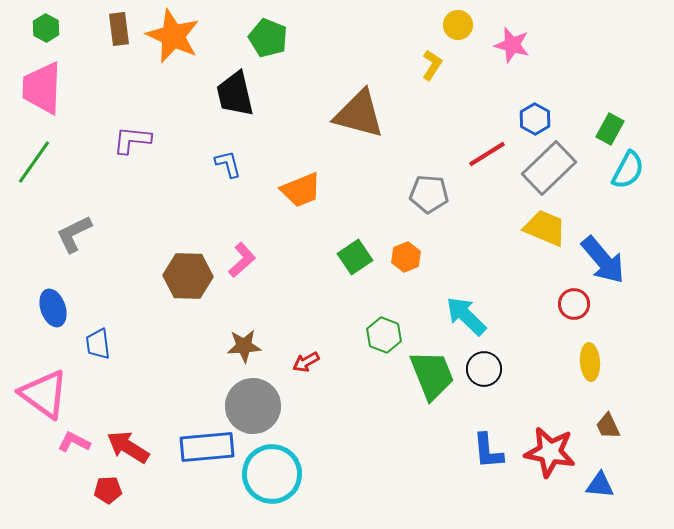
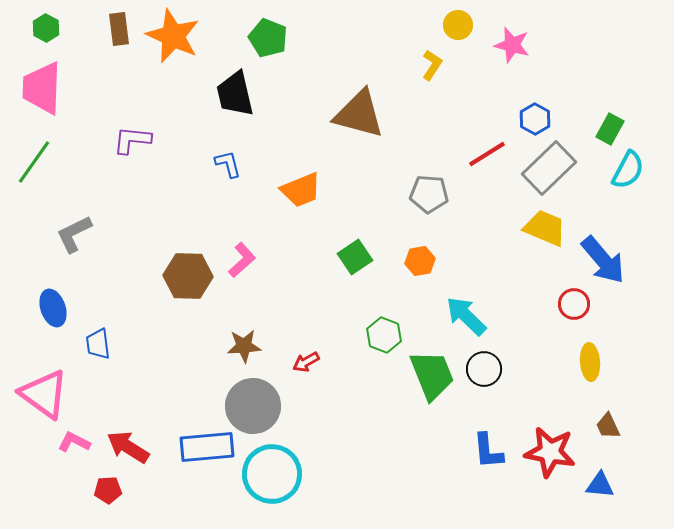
orange hexagon at (406, 257): moved 14 px right, 4 px down; rotated 12 degrees clockwise
